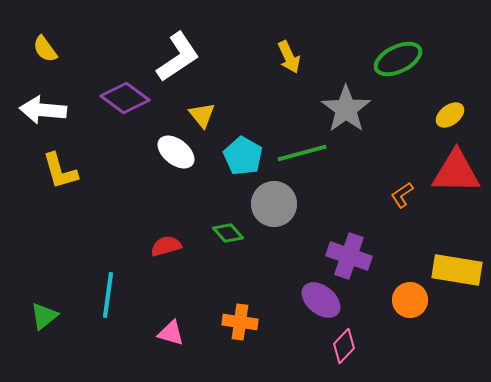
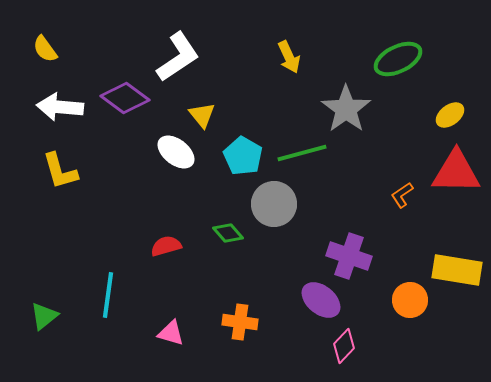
white arrow: moved 17 px right, 3 px up
